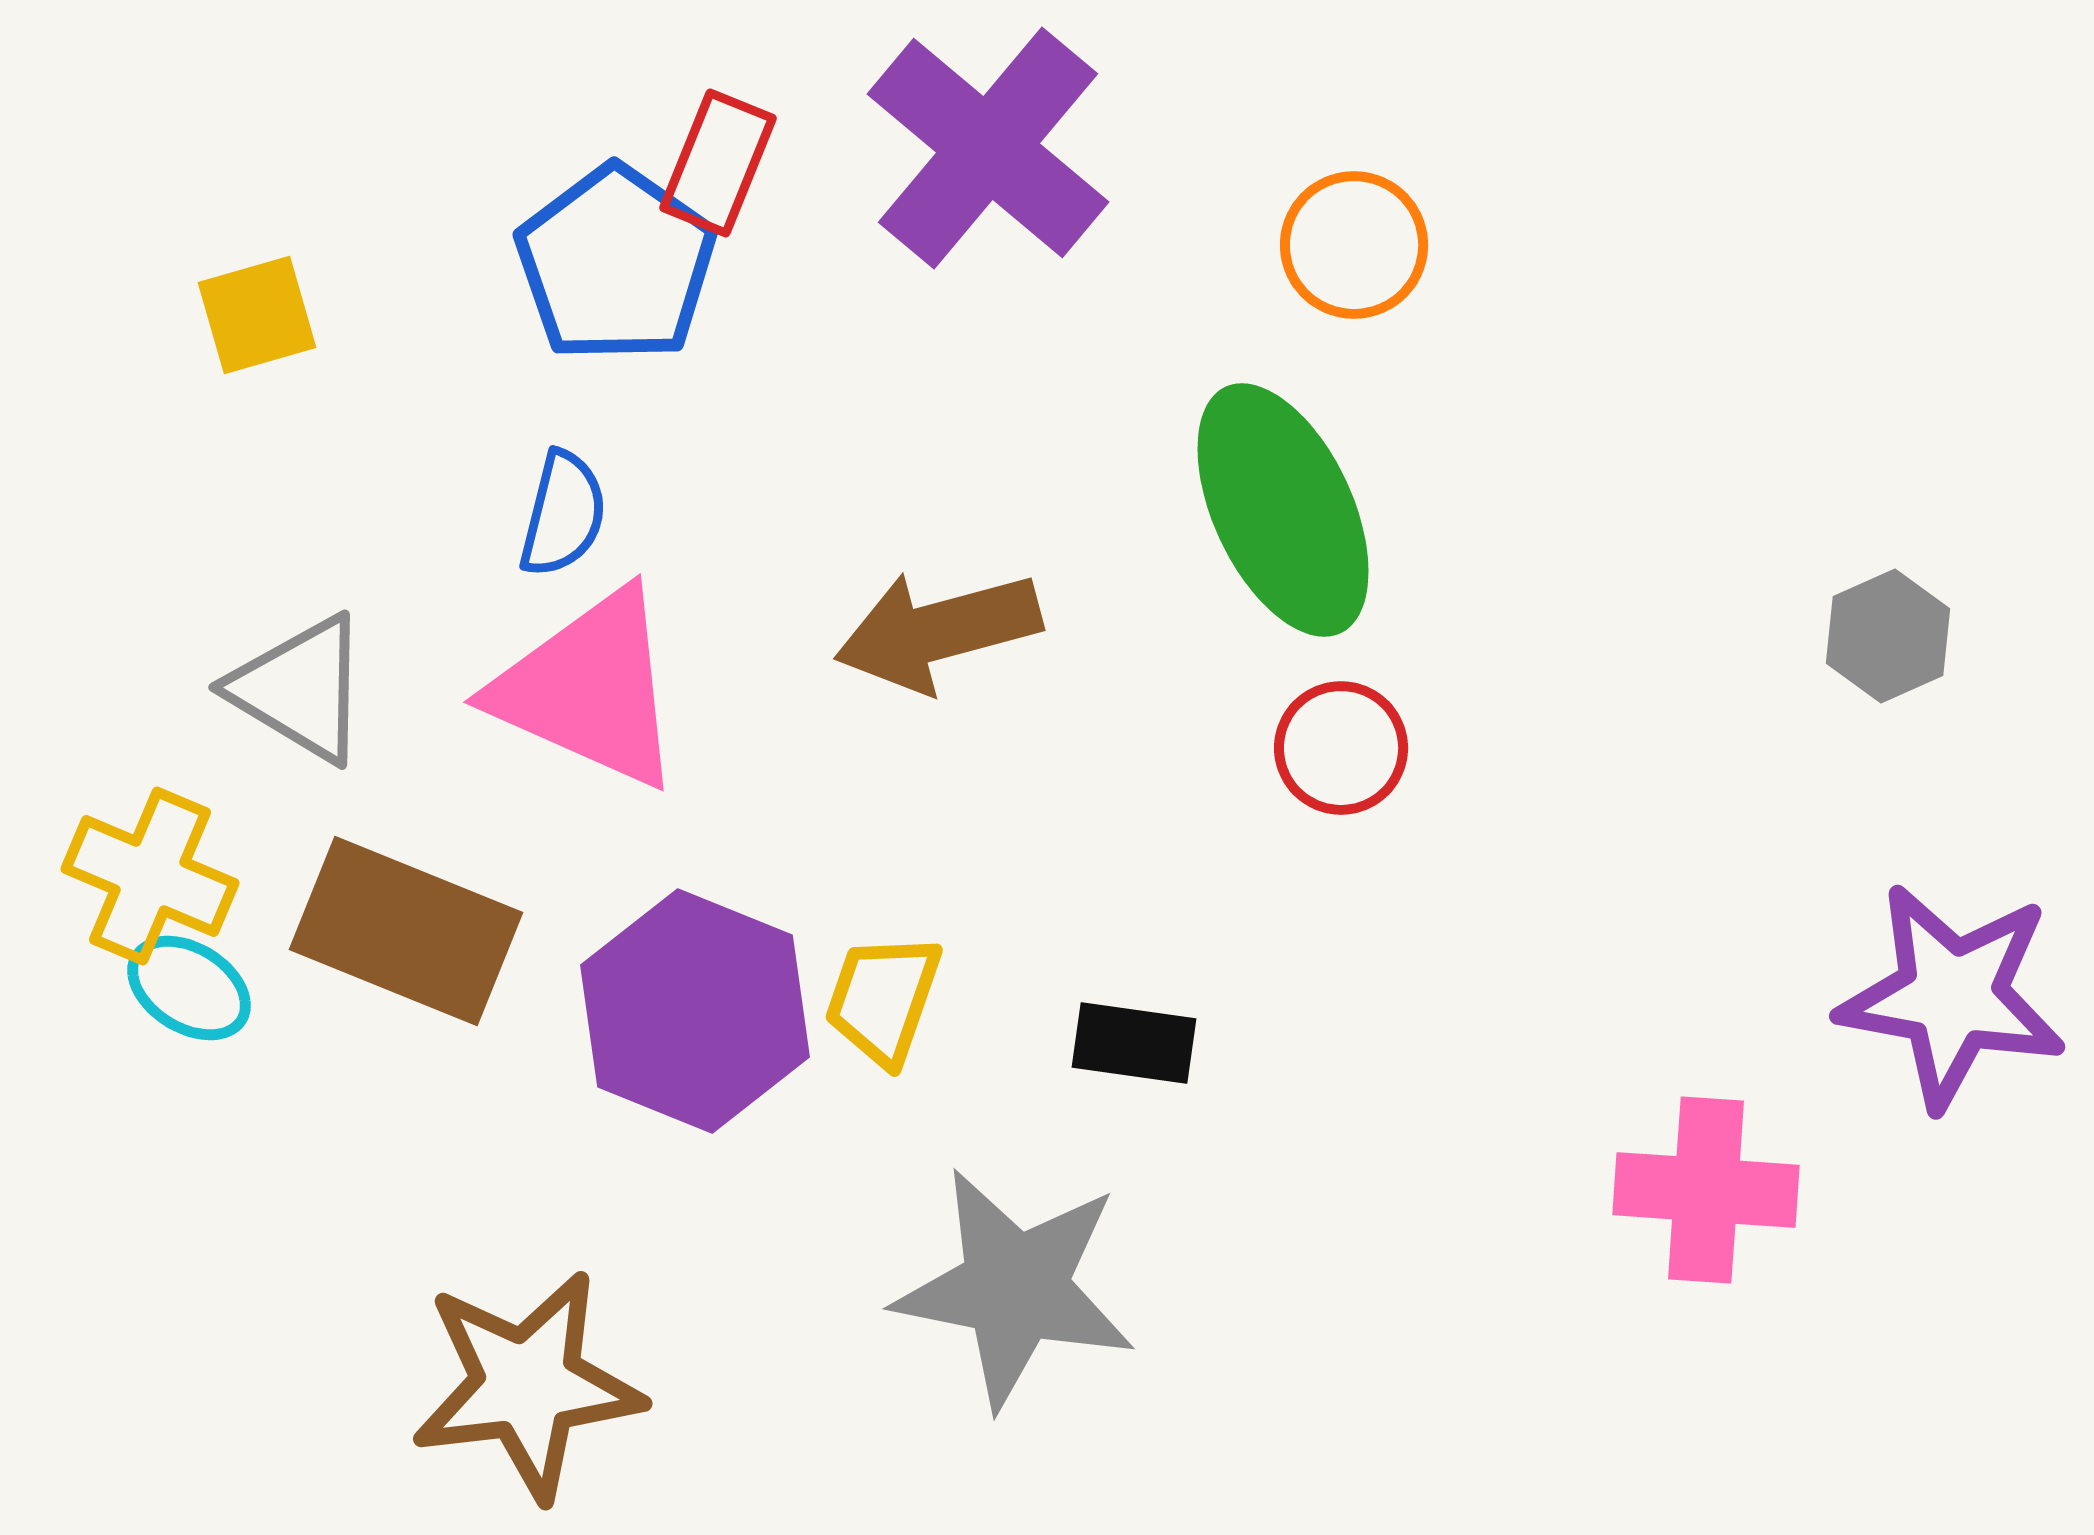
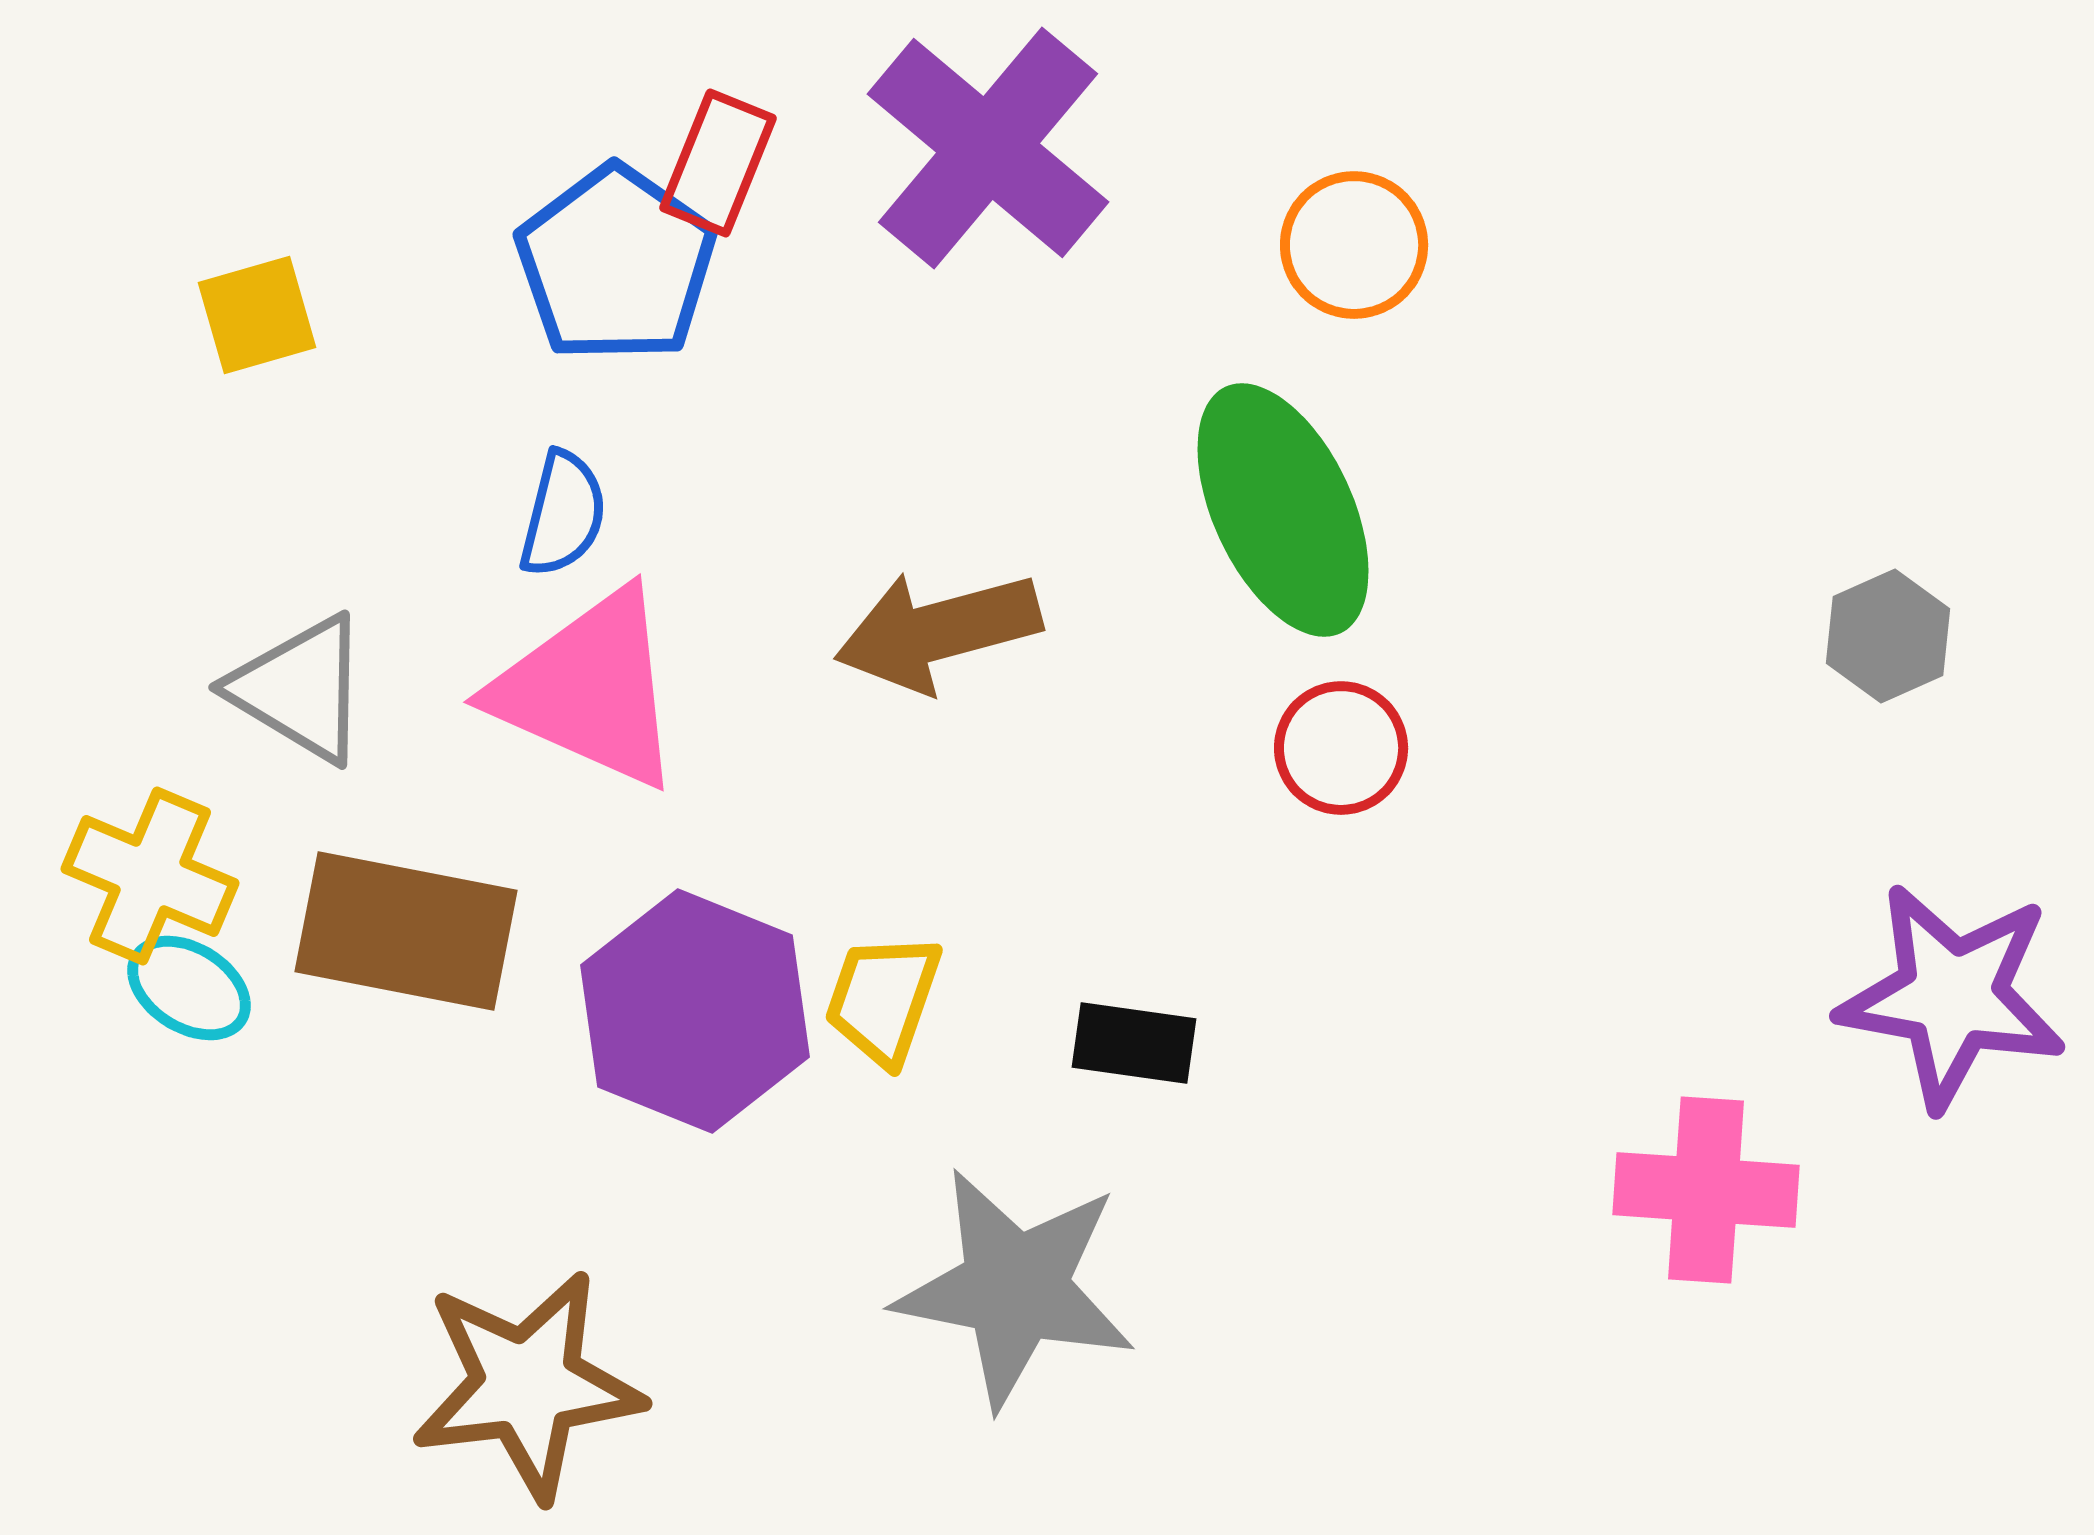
brown rectangle: rotated 11 degrees counterclockwise
